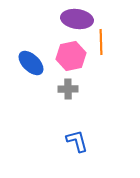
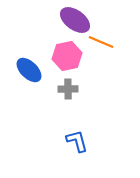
purple ellipse: moved 2 px left, 1 px down; rotated 28 degrees clockwise
orange line: rotated 65 degrees counterclockwise
pink hexagon: moved 4 px left
blue ellipse: moved 2 px left, 7 px down
